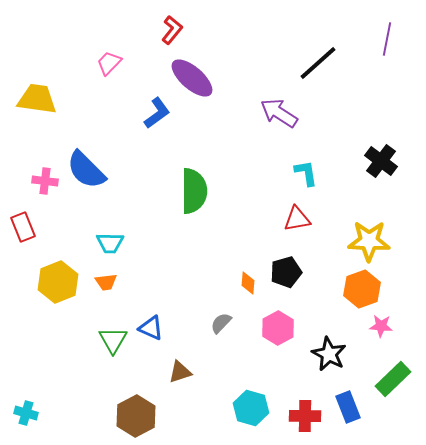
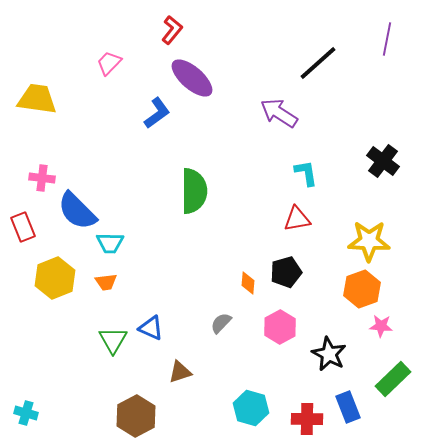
black cross: moved 2 px right
blue semicircle: moved 9 px left, 41 px down
pink cross: moved 3 px left, 3 px up
yellow hexagon: moved 3 px left, 4 px up
pink hexagon: moved 2 px right, 1 px up
red cross: moved 2 px right, 3 px down
